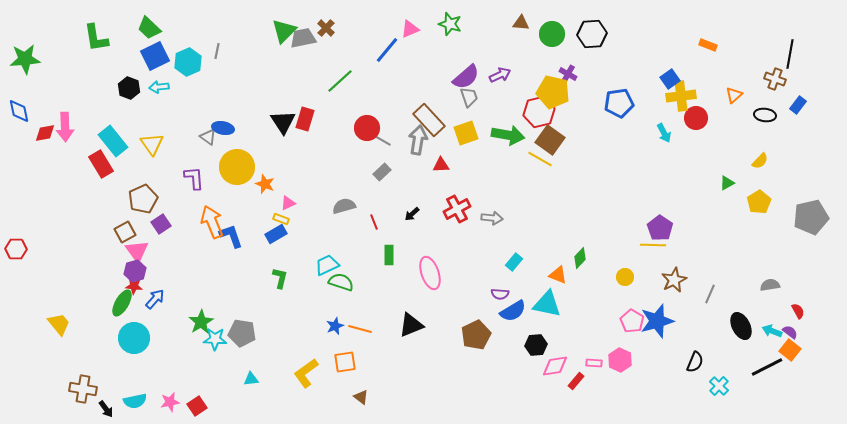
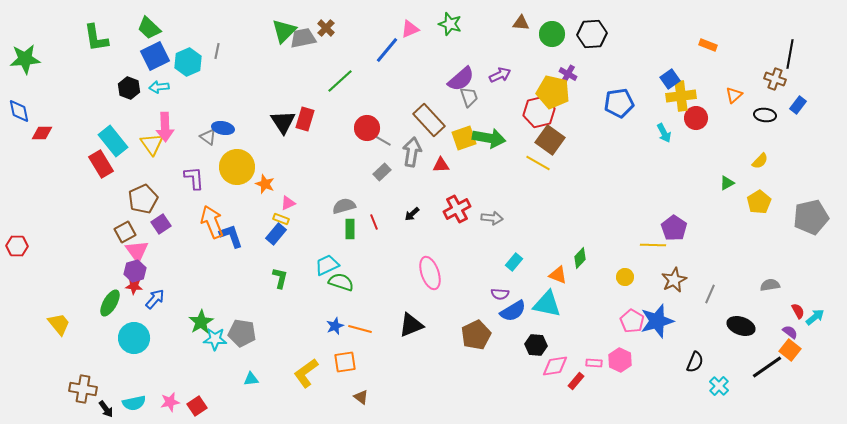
purple semicircle at (466, 77): moved 5 px left, 2 px down
pink arrow at (65, 127): moved 100 px right
red diamond at (45, 133): moved 3 px left; rotated 10 degrees clockwise
yellow square at (466, 133): moved 2 px left, 5 px down
green arrow at (508, 135): moved 19 px left, 3 px down
gray arrow at (418, 140): moved 6 px left, 12 px down
yellow line at (540, 159): moved 2 px left, 4 px down
purple pentagon at (660, 228): moved 14 px right
blue rectangle at (276, 234): rotated 20 degrees counterclockwise
red hexagon at (16, 249): moved 1 px right, 3 px up
green rectangle at (389, 255): moved 39 px left, 26 px up
green ellipse at (122, 303): moved 12 px left
black ellipse at (741, 326): rotated 44 degrees counterclockwise
cyan arrow at (772, 331): moved 43 px right, 14 px up; rotated 120 degrees clockwise
black hexagon at (536, 345): rotated 10 degrees clockwise
black line at (767, 367): rotated 8 degrees counterclockwise
cyan semicircle at (135, 401): moved 1 px left, 2 px down
